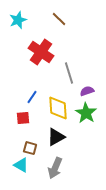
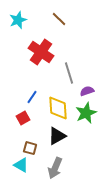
green star: rotated 15 degrees clockwise
red square: rotated 24 degrees counterclockwise
black triangle: moved 1 px right, 1 px up
